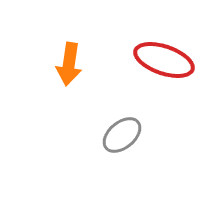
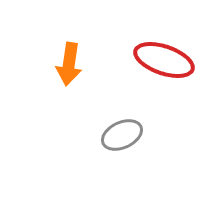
gray ellipse: rotated 15 degrees clockwise
